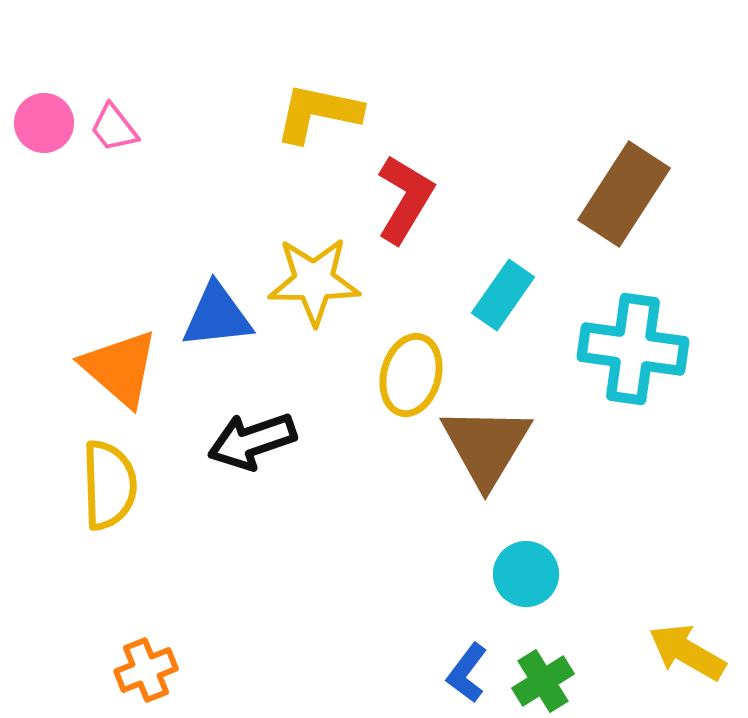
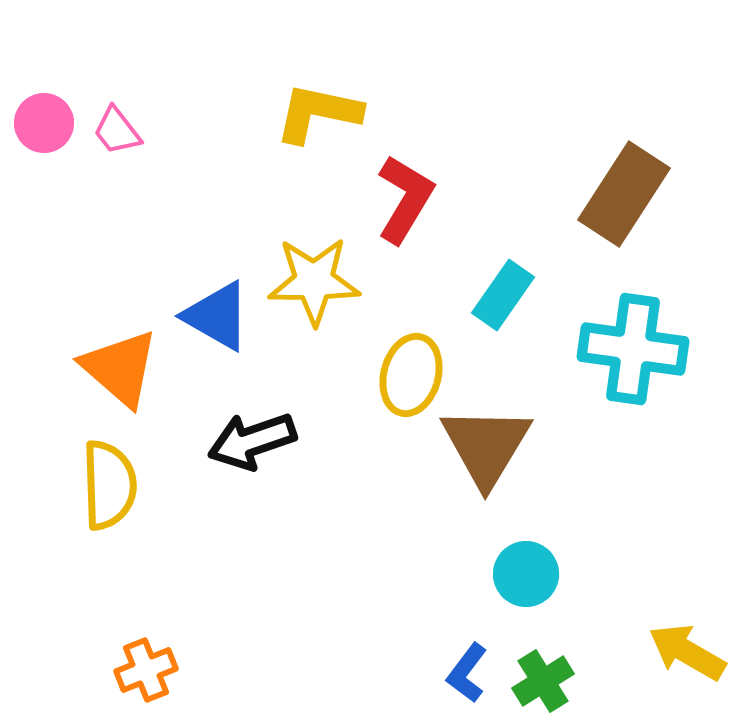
pink trapezoid: moved 3 px right, 3 px down
blue triangle: rotated 36 degrees clockwise
